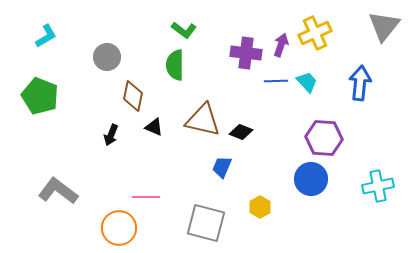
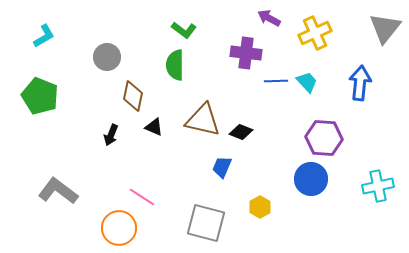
gray triangle: moved 1 px right, 2 px down
cyan L-shape: moved 2 px left
purple arrow: moved 12 px left, 27 px up; rotated 80 degrees counterclockwise
pink line: moved 4 px left; rotated 32 degrees clockwise
